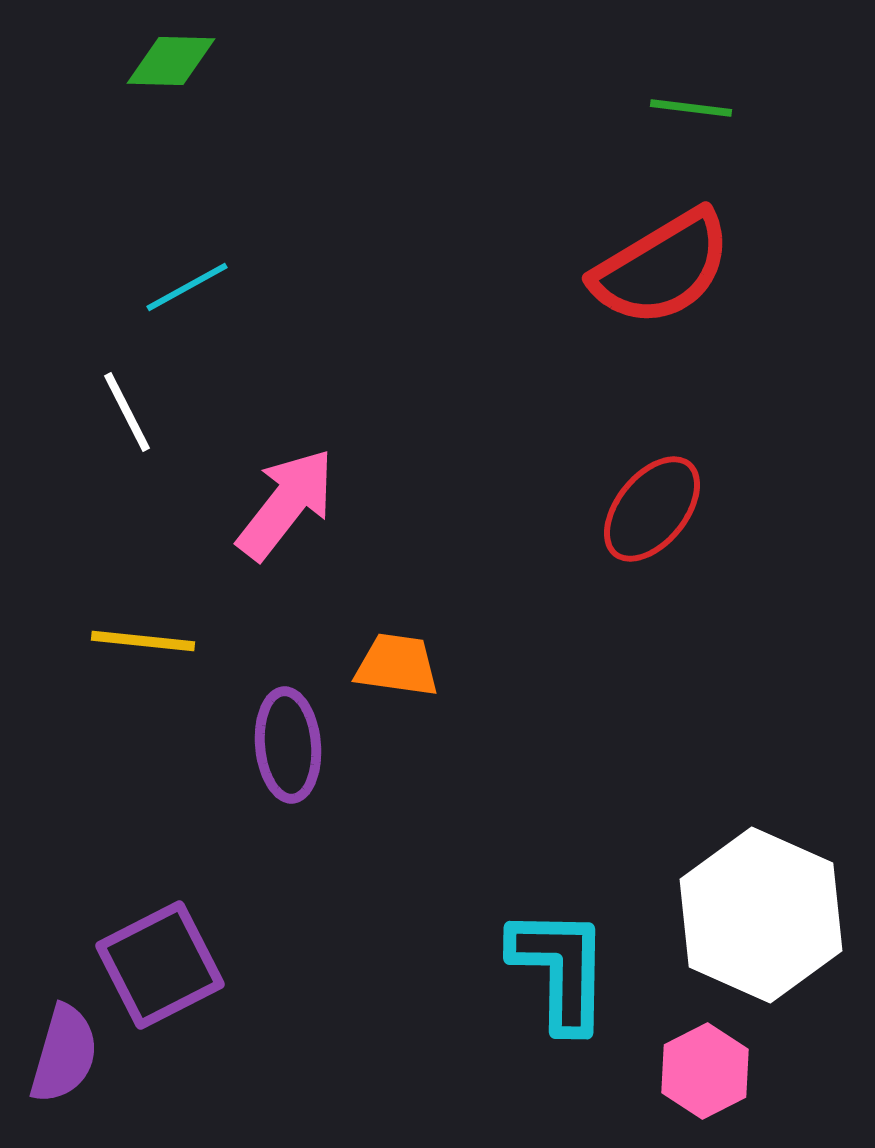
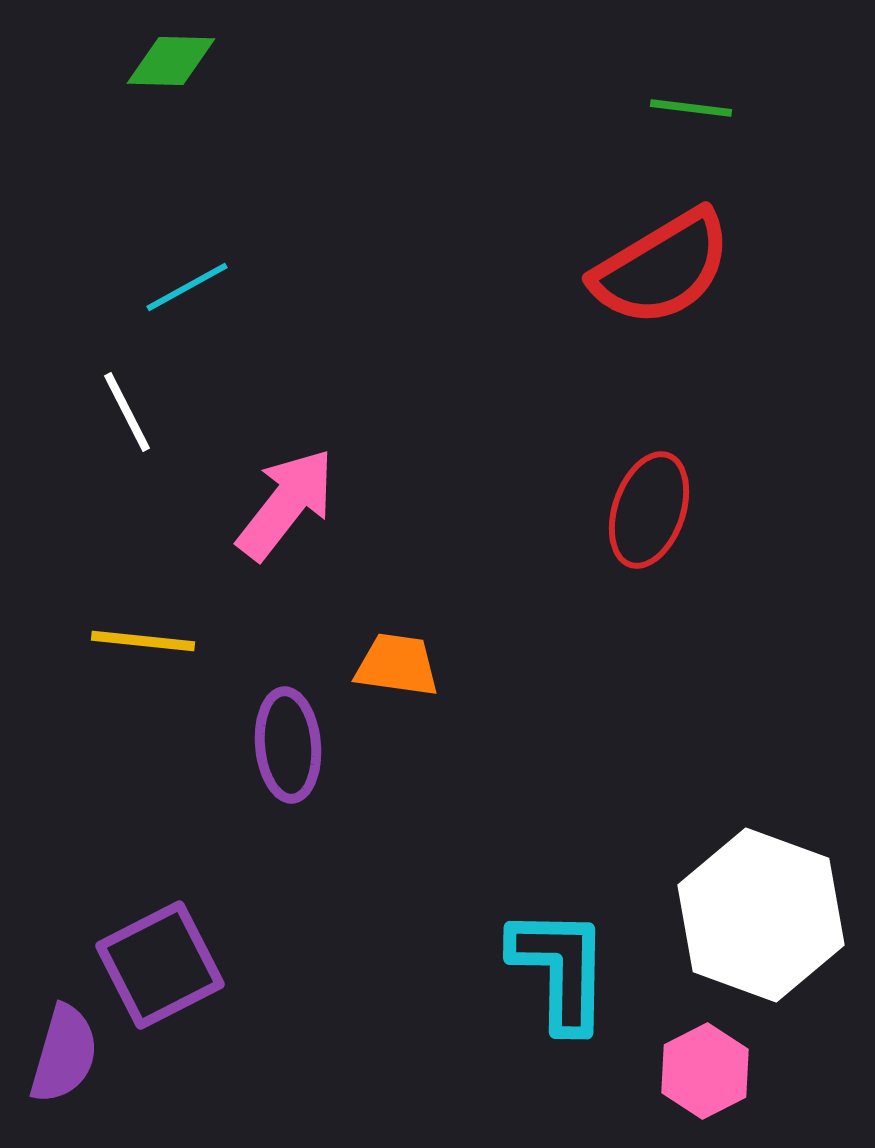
red ellipse: moved 3 px left, 1 px down; rotated 20 degrees counterclockwise
white hexagon: rotated 4 degrees counterclockwise
